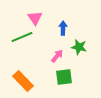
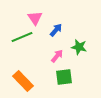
blue arrow: moved 7 px left, 2 px down; rotated 40 degrees clockwise
